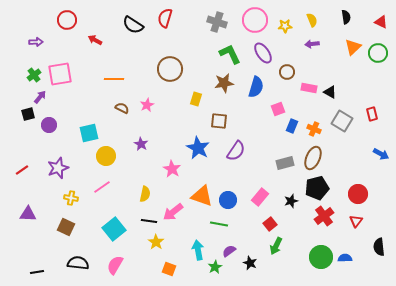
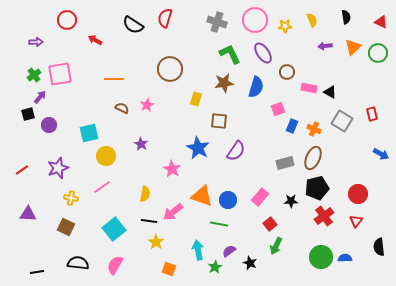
purple arrow at (312, 44): moved 13 px right, 2 px down
black star at (291, 201): rotated 16 degrees clockwise
